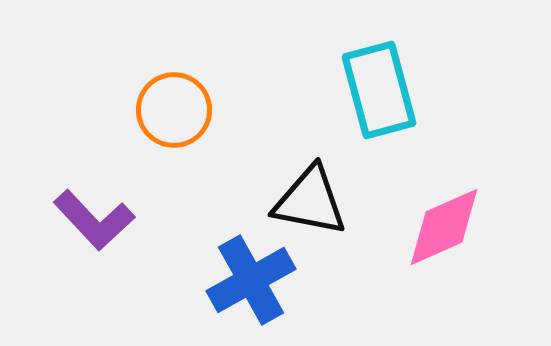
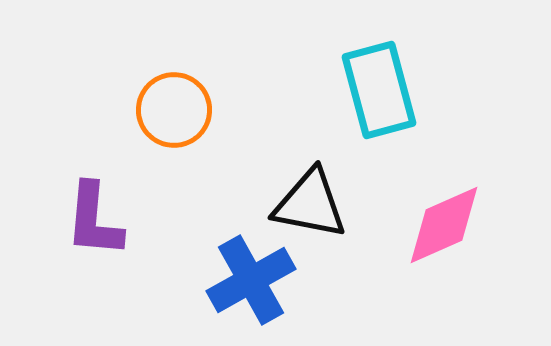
black triangle: moved 3 px down
purple L-shape: rotated 48 degrees clockwise
pink diamond: moved 2 px up
